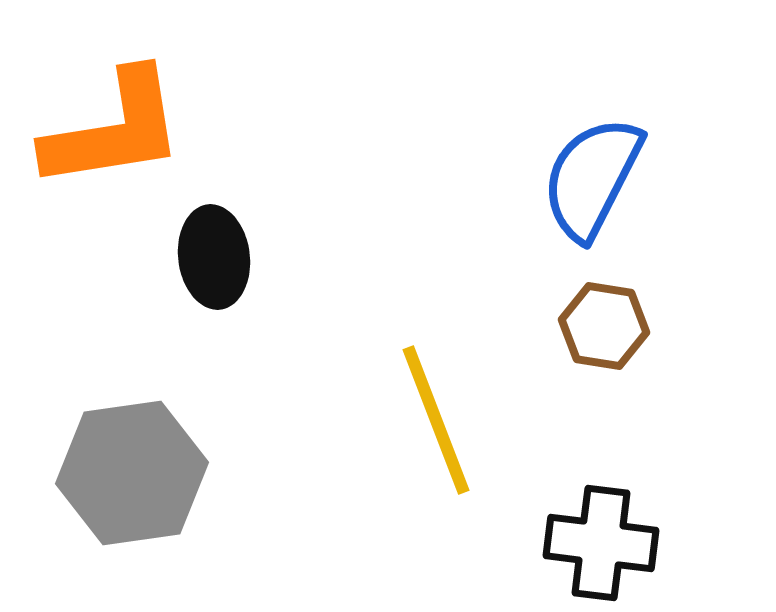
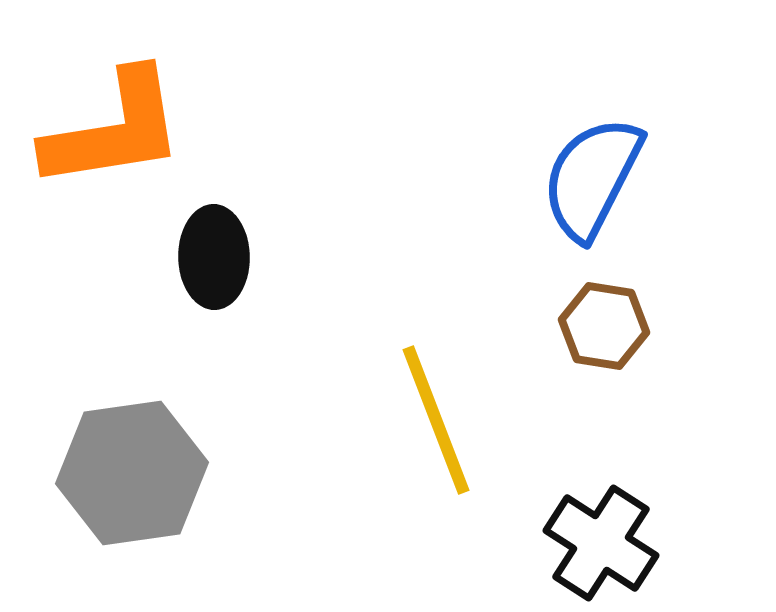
black ellipse: rotated 6 degrees clockwise
black cross: rotated 26 degrees clockwise
